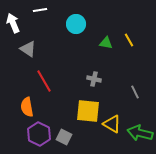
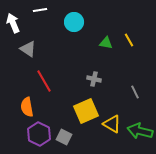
cyan circle: moved 2 px left, 2 px up
yellow square: moved 2 px left; rotated 30 degrees counterclockwise
green arrow: moved 2 px up
